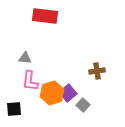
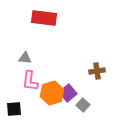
red rectangle: moved 1 px left, 2 px down
